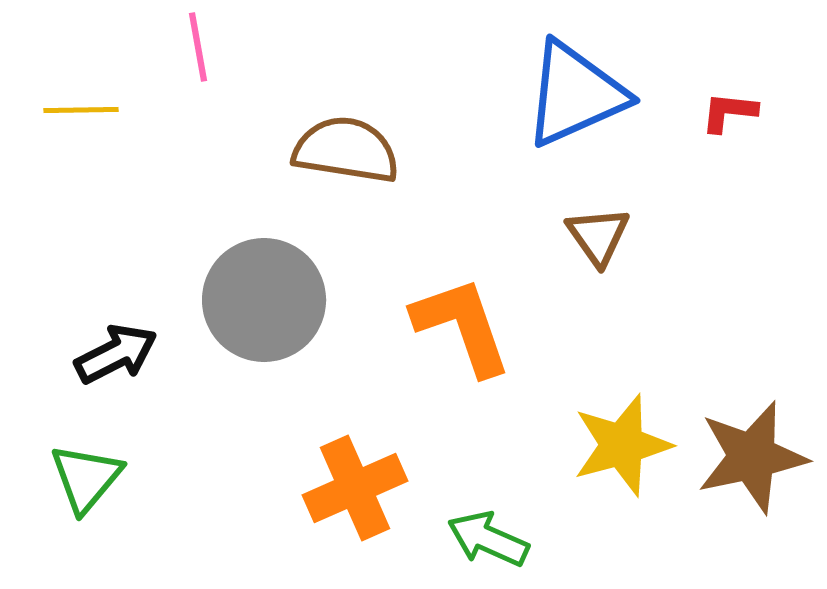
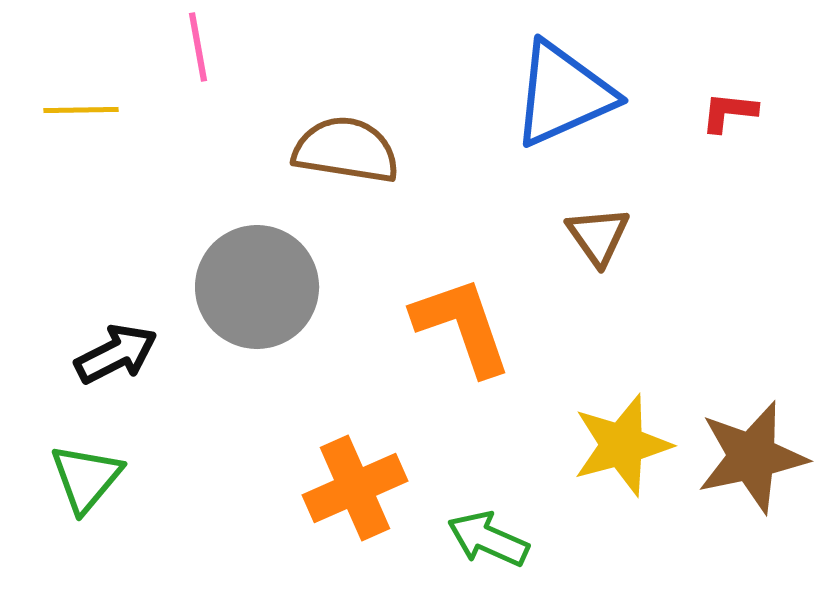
blue triangle: moved 12 px left
gray circle: moved 7 px left, 13 px up
